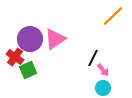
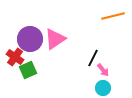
orange line: rotated 30 degrees clockwise
